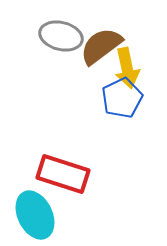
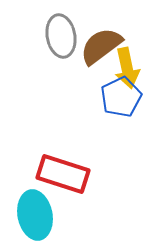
gray ellipse: rotated 66 degrees clockwise
blue pentagon: moved 1 px left, 1 px up
cyan ellipse: rotated 15 degrees clockwise
